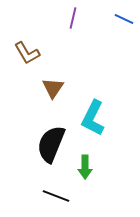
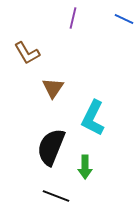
black semicircle: moved 3 px down
